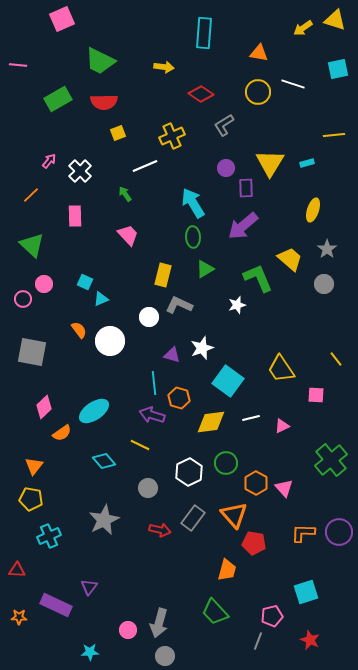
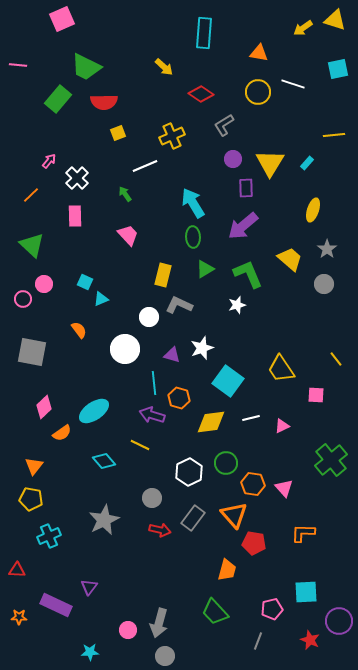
green trapezoid at (100, 61): moved 14 px left, 6 px down
yellow arrow at (164, 67): rotated 36 degrees clockwise
green rectangle at (58, 99): rotated 20 degrees counterclockwise
cyan rectangle at (307, 163): rotated 32 degrees counterclockwise
purple circle at (226, 168): moved 7 px right, 9 px up
white cross at (80, 171): moved 3 px left, 7 px down
green L-shape at (258, 278): moved 10 px left, 4 px up
white circle at (110, 341): moved 15 px right, 8 px down
orange hexagon at (256, 483): moved 3 px left, 1 px down; rotated 20 degrees counterclockwise
gray circle at (148, 488): moved 4 px right, 10 px down
purple circle at (339, 532): moved 89 px down
cyan square at (306, 592): rotated 15 degrees clockwise
pink pentagon at (272, 616): moved 7 px up
